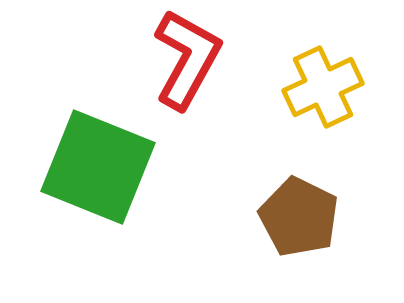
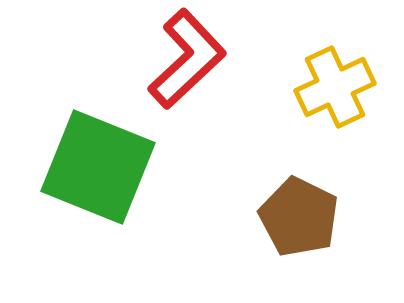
red L-shape: rotated 18 degrees clockwise
yellow cross: moved 12 px right
